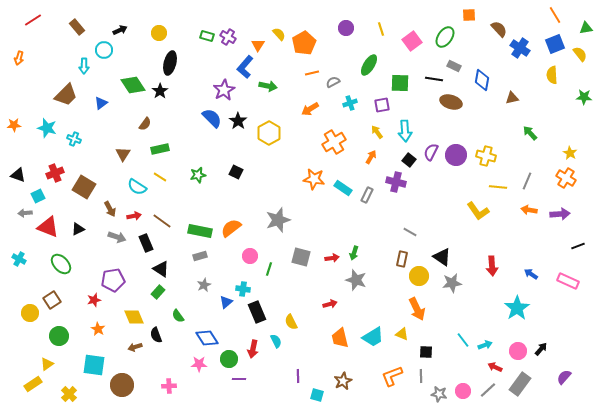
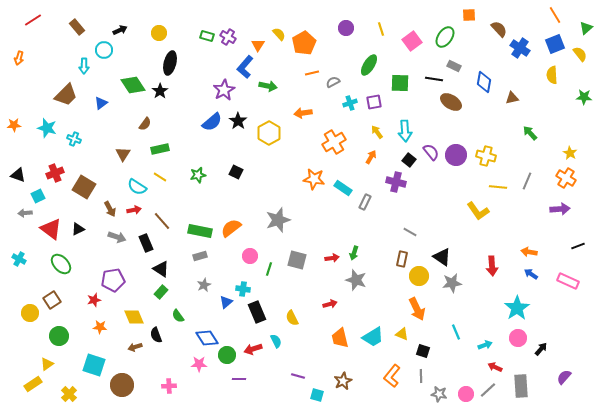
green triangle at (586, 28): rotated 32 degrees counterclockwise
blue diamond at (482, 80): moved 2 px right, 2 px down
brown ellipse at (451, 102): rotated 15 degrees clockwise
purple square at (382, 105): moved 8 px left, 3 px up
orange arrow at (310, 109): moved 7 px left, 4 px down; rotated 24 degrees clockwise
blue semicircle at (212, 118): moved 4 px down; rotated 95 degrees clockwise
purple semicircle at (431, 152): rotated 114 degrees clockwise
gray rectangle at (367, 195): moved 2 px left, 7 px down
orange arrow at (529, 210): moved 42 px down
purple arrow at (560, 214): moved 5 px up
red arrow at (134, 216): moved 6 px up
brown line at (162, 221): rotated 12 degrees clockwise
red triangle at (48, 227): moved 3 px right, 2 px down; rotated 15 degrees clockwise
gray square at (301, 257): moved 4 px left, 3 px down
green rectangle at (158, 292): moved 3 px right
yellow semicircle at (291, 322): moved 1 px right, 4 px up
orange star at (98, 329): moved 2 px right, 2 px up; rotated 24 degrees counterclockwise
cyan line at (463, 340): moved 7 px left, 8 px up; rotated 14 degrees clockwise
red arrow at (253, 349): rotated 60 degrees clockwise
pink circle at (518, 351): moved 13 px up
black square at (426, 352): moved 3 px left, 1 px up; rotated 16 degrees clockwise
green circle at (229, 359): moved 2 px left, 4 px up
cyan square at (94, 365): rotated 10 degrees clockwise
purple line at (298, 376): rotated 72 degrees counterclockwise
orange L-shape at (392, 376): rotated 30 degrees counterclockwise
gray rectangle at (520, 384): moved 1 px right, 2 px down; rotated 40 degrees counterclockwise
pink circle at (463, 391): moved 3 px right, 3 px down
